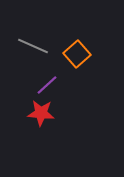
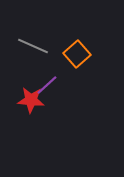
red star: moved 10 px left, 13 px up
